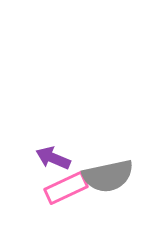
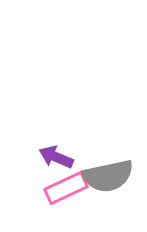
purple arrow: moved 3 px right, 1 px up
